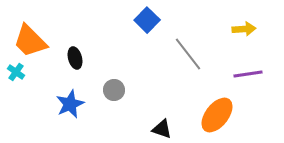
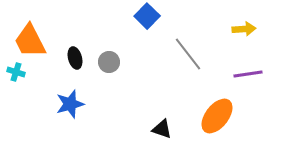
blue square: moved 4 px up
orange trapezoid: rotated 18 degrees clockwise
cyan cross: rotated 18 degrees counterclockwise
gray circle: moved 5 px left, 28 px up
blue star: rotated 8 degrees clockwise
orange ellipse: moved 1 px down
